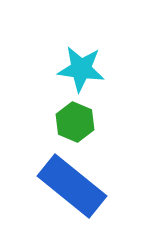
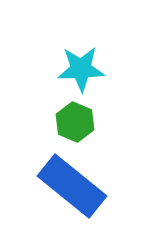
cyan star: rotated 9 degrees counterclockwise
